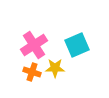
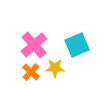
pink cross: rotated 8 degrees counterclockwise
orange cross: moved 1 px left; rotated 24 degrees clockwise
